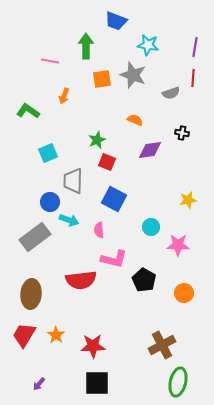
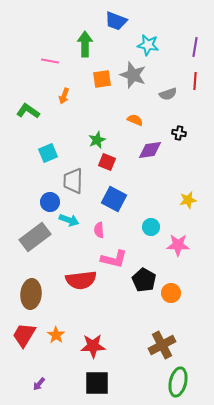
green arrow: moved 1 px left, 2 px up
red line: moved 2 px right, 3 px down
gray semicircle: moved 3 px left, 1 px down
black cross: moved 3 px left
orange circle: moved 13 px left
